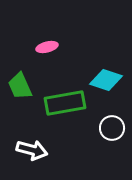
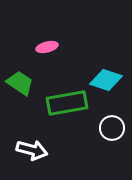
green trapezoid: moved 3 px up; rotated 148 degrees clockwise
green rectangle: moved 2 px right
